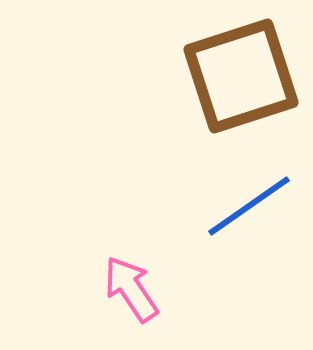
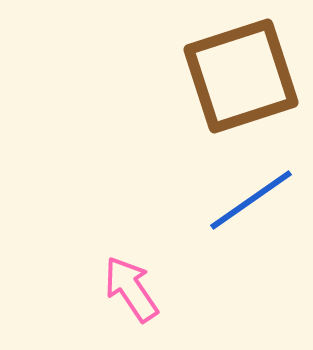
blue line: moved 2 px right, 6 px up
